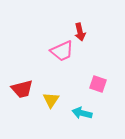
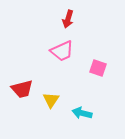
red arrow: moved 12 px left, 13 px up; rotated 30 degrees clockwise
pink square: moved 16 px up
